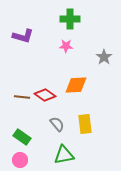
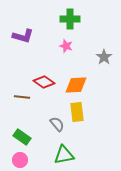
pink star: rotated 16 degrees clockwise
red diamond: moved 1 px left, 13 px up
yellow rectangle: moved 8 px left, 12 px up
